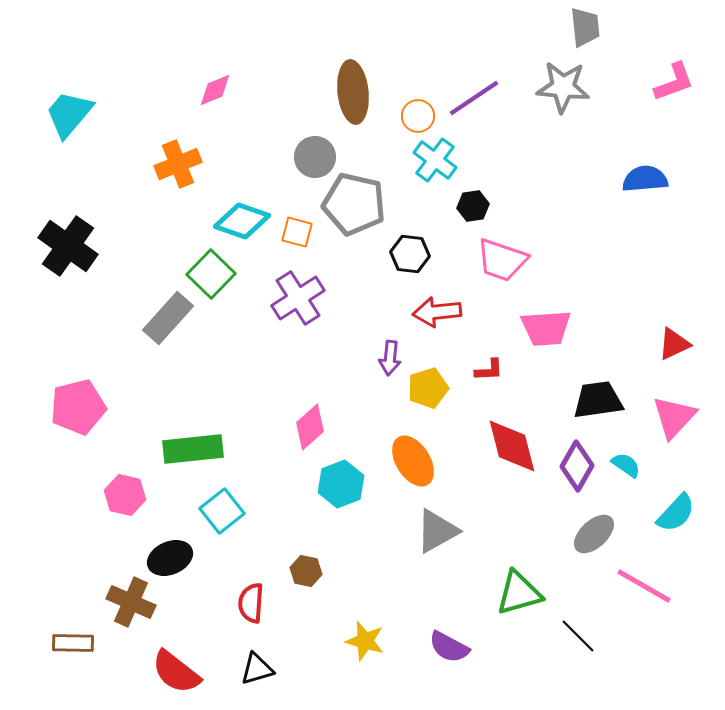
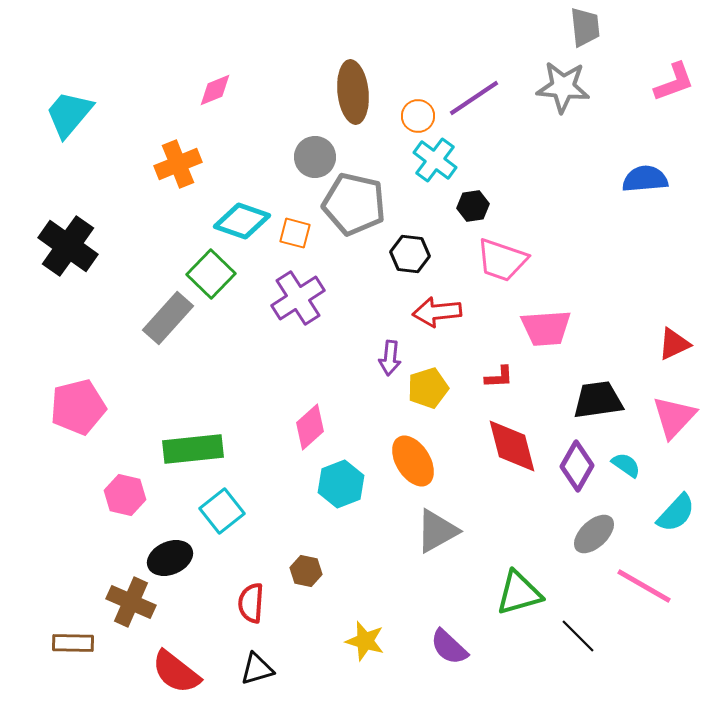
orange square at (297, 232): moved 2 px left, 1 px down
red L-shape at (489, 370): moved 10 px right, 7 px down
purple semicircle at (449, 647): rotated 15 degrees clockwise
